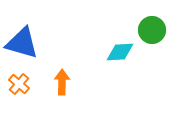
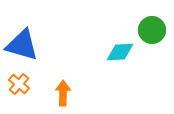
blue triangle: moved 2 px down
orange arrow: moved 1 px right, 11 px down
